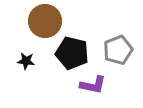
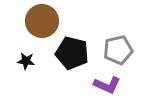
brown circle: moved 3 px left
gray pentagon: rotated 8 degrees clockwise
purple L-shape: moved 14 px right; rotated 12 degrees clockwise
